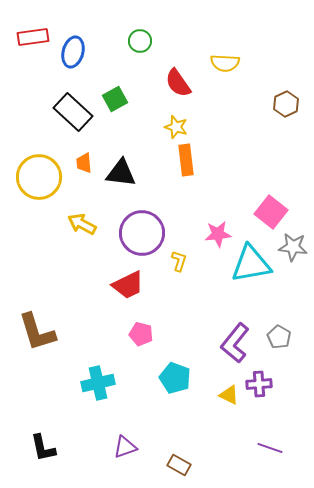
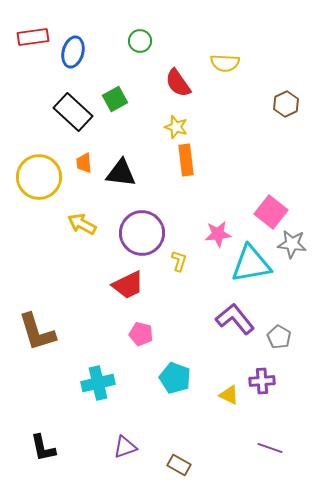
gray star: moved 1 px left, 3 px up
purple L-shape: moved 24 px up; rotated 102 degrees clockwise
purple cross: moved 3 px right, 3 px up
